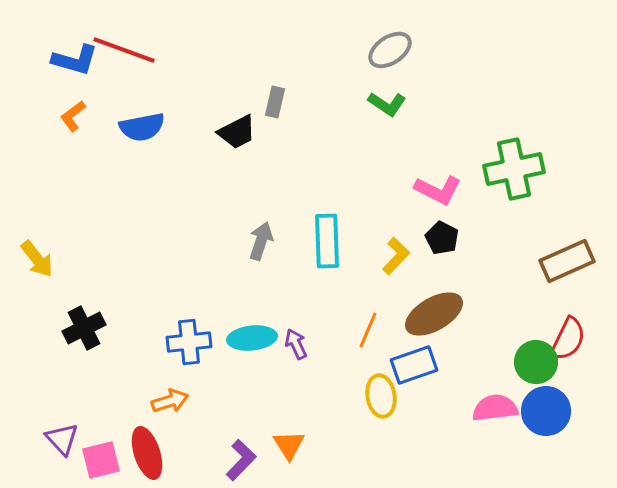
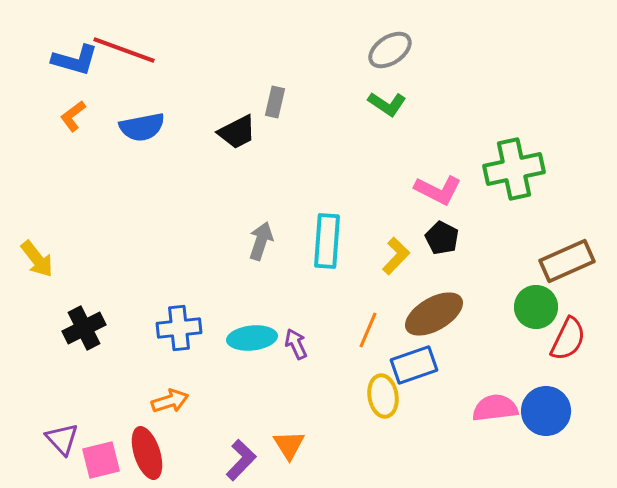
cyan rectangle: rotated 6 degrees clockwise
blue cross: moved 10 px left, 14 px up
green circle: moved 55 px up
yellow ellipse: moved 2 px right
